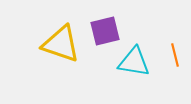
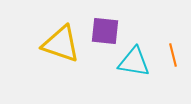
purple square: rotated 20 degrees clockwise
orange line: moved 2 px left
